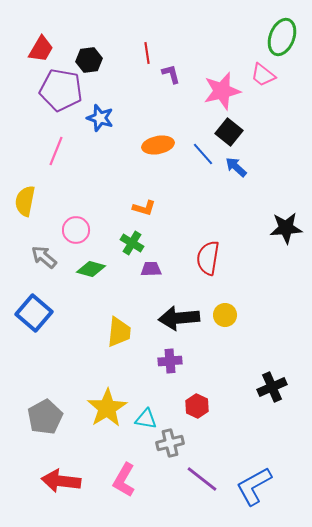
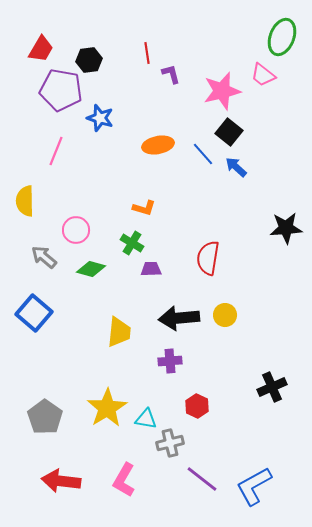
yellow semicircle: rotated 12 degrees counterclockwise
gray pentagon: rotated 8 degrees counterclockwise
